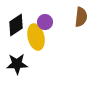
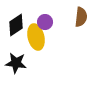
black star: moved 1 px left, 1 px up; rotated 10 degrees clockwise
